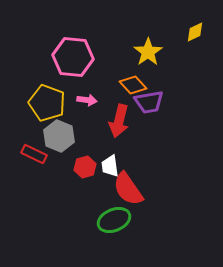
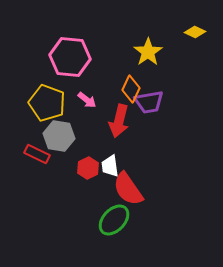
yellow diamond: rotated 50 degrees clockwise
pink hexagon: moved 3 px left
orange diamond: moved 2 px left, 4 px down; rotated 68 degrees clockwise
pink arrow: rotated 30 degrees clockwise
gray hexagon: rotated 12 degrees counterclockwise
red rectangle: moved 3 px right
red hexagon: moved 3 px right, 1 px down; rotated 10 degrees counterclockwise
green ellipse: rotated 24 degrees counterclockwise
